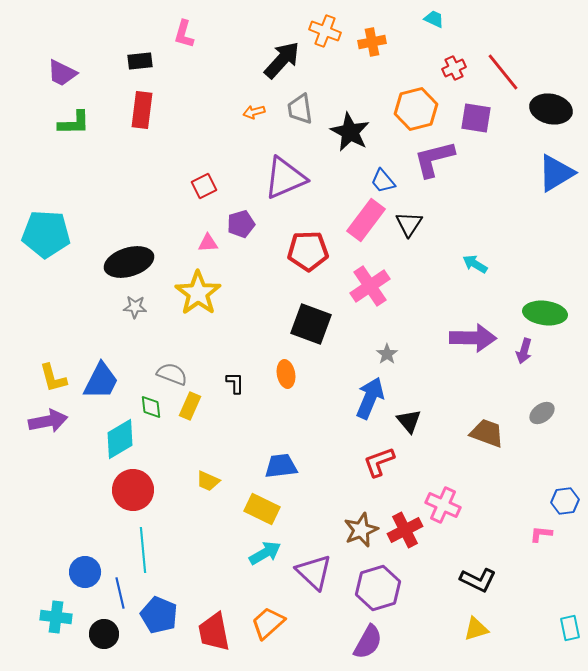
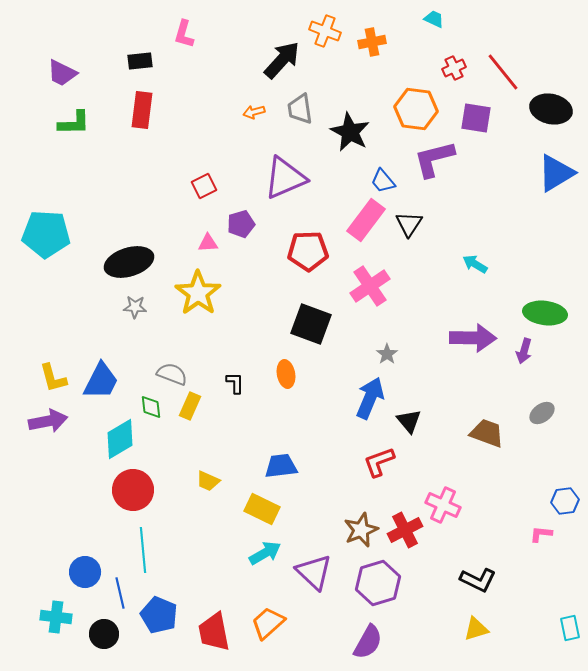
orange hexagon at (416, 109): rotated 21 degrees clockwise
purple hexagon at (378, 588): moved 5 px up
